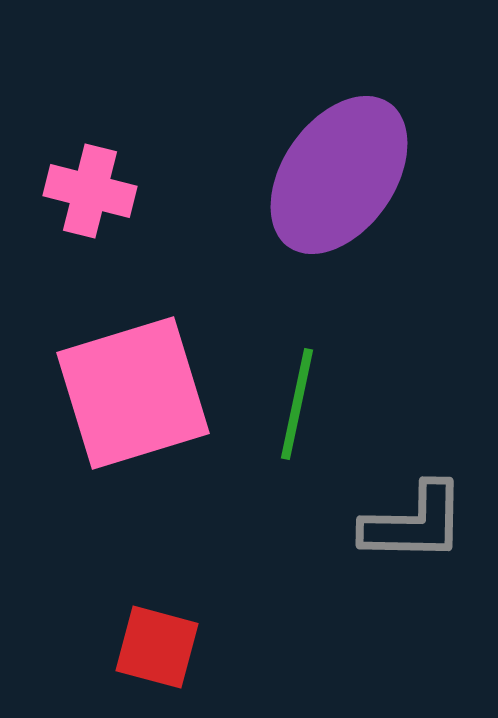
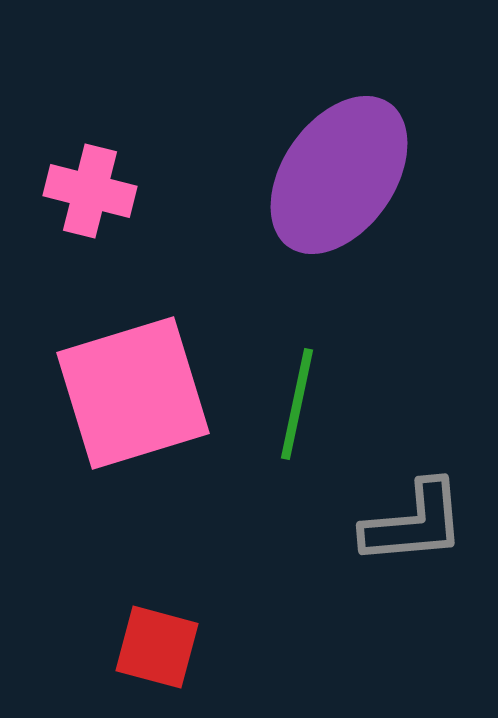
gray L-shape: rotated 6 degrees counterclockwise
